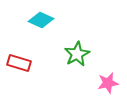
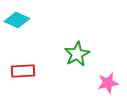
cyan diamond: moved 24 px left
red rectangle: moved 4 px right, 8 px down; rotated 20 degrees counterclockwise
